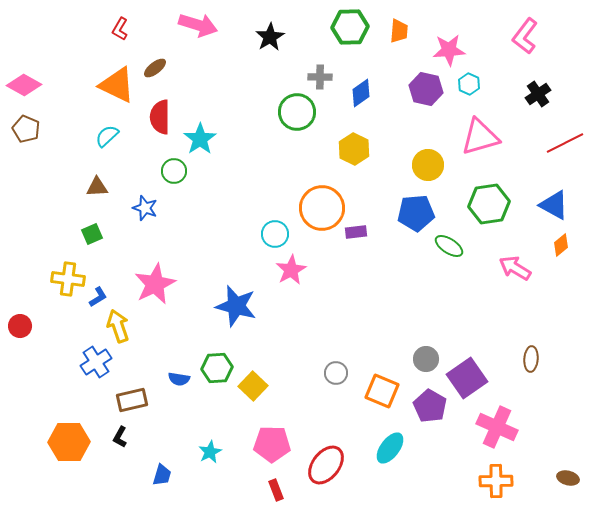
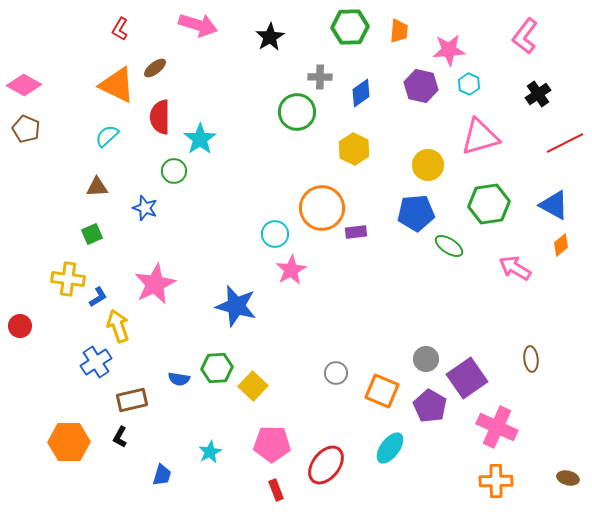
purple hexagon at (426, 89): moved 5 px left, 3 px up
brown ellipse at (531, 359): rotated 10 degrees counterclockwise
